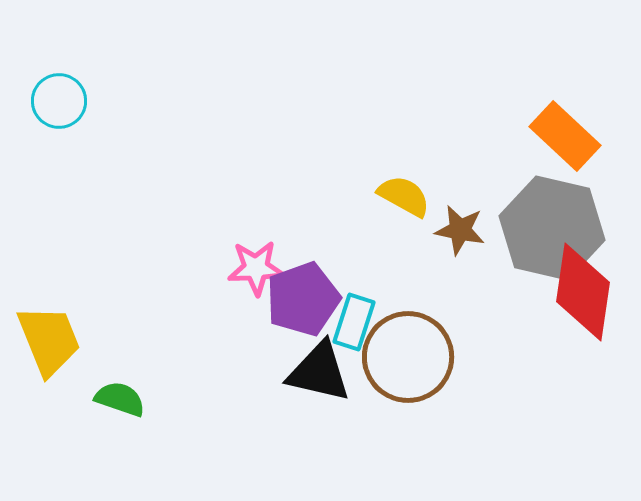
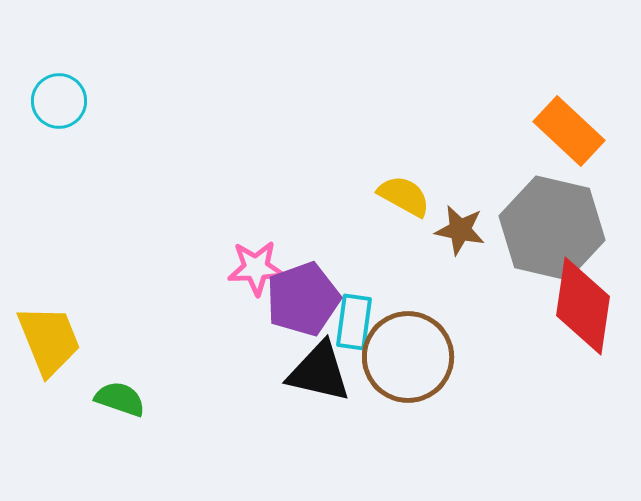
orange rectangle: moved 4 px right, 5 px up
red diamond: moved 14 px down
cyan rectangle: rotated 10 degrees counterclockwise
